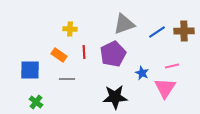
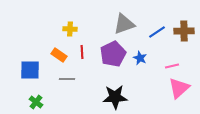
red line: moved 2 px left
blue star: moved 2 px left, 15 px up
pink triangle: moved 14 px right; rotated 15 degrees clockwise
